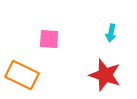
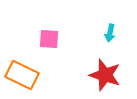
cyan arrow: moved 1 px left
